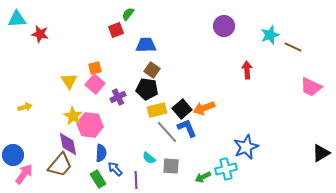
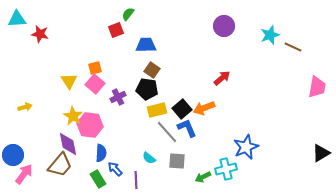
red arrow: moved 25 px left, 8 px down; rotated 54 degrees clockwise
pink trapezoid: moved 6 px right; rotated 105 degrees counterclockwise
gray square: moved 6 px right, 5 px up
